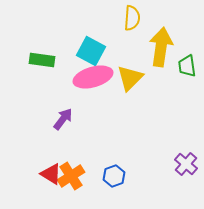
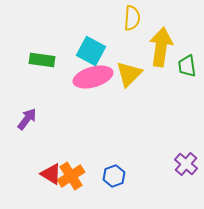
yellow triangle: moved 1 px left, 4 px up
purple arrow: moved 36 px left
